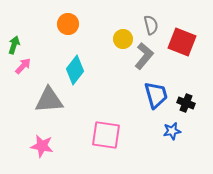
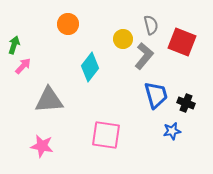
cyan diamond: moved 15 px right, 3 px up
